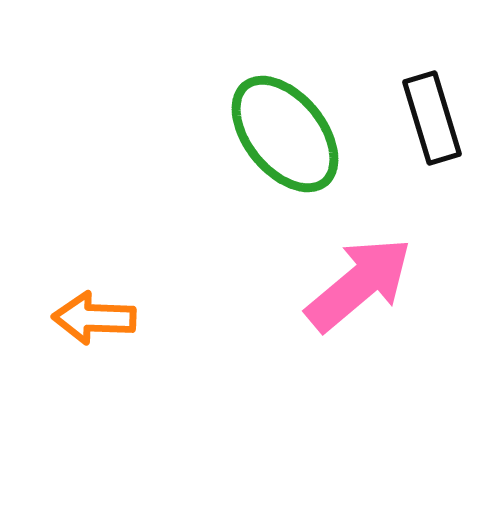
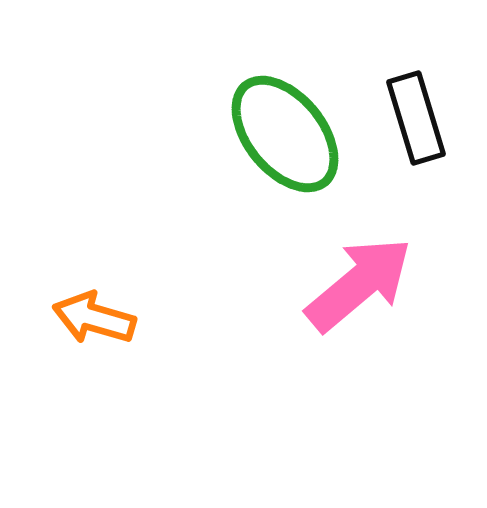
black rectangle: moved 16 px left
orange arrow: rotated 14 degrees clockwise
